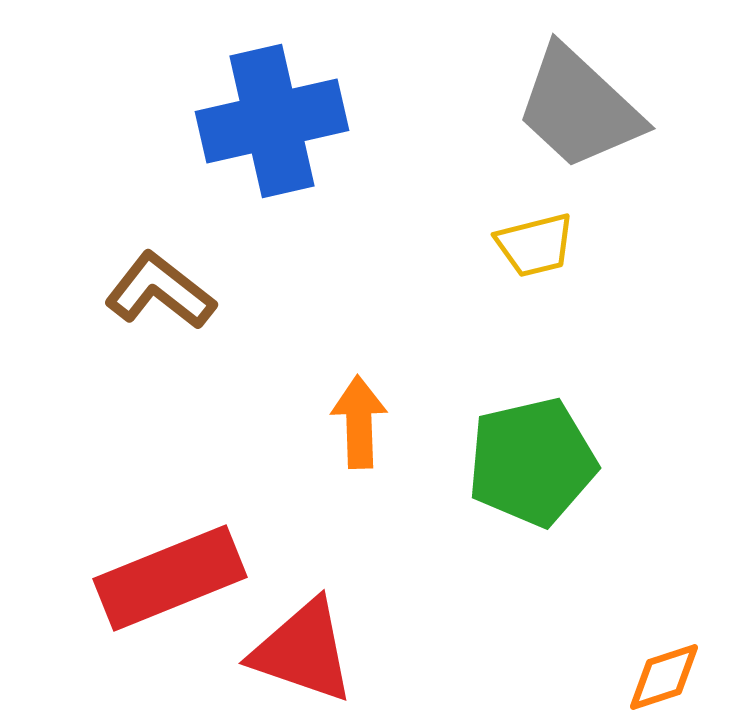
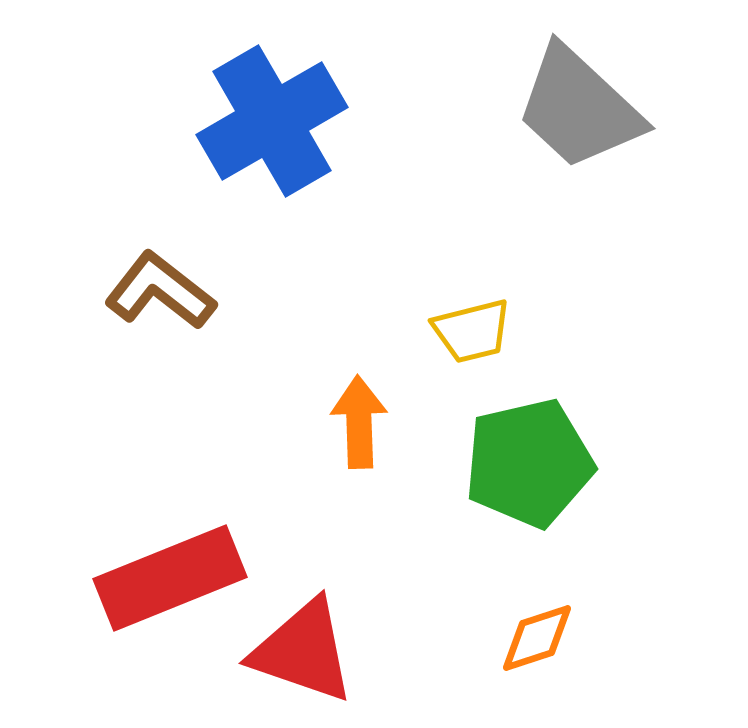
blue cross: rotated 17 degrees counterclockwise
yellow trapezoid: moved 63 px left, 86 px down
green pentagon: moved 3 px left, 1 px down
orange diamond: moved 127 px left, 39 px up
